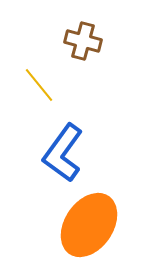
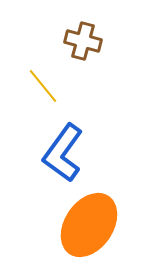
yellow line: moved 4 px right, 1 px down
